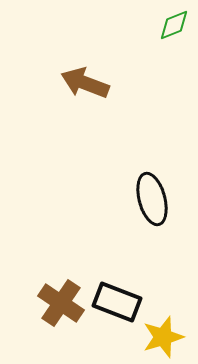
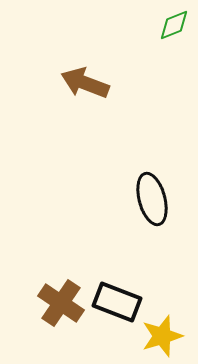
yellow star: moved 1 px left, 1 px up
